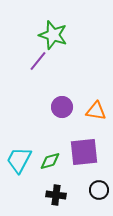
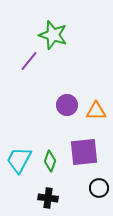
purple line: moved 9 px left
purple circle: moved 5 px right, 2 px up
orange triangle: rotated 10 degrees counterclockwise
green diamond: rotated 55 degrees counterclockwise
black circle: moved 2 px up
black cross: moved 8 px left, 3 px down
